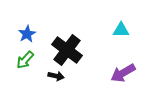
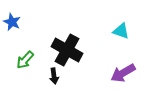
cyan triangle: moved 1 px down; rotated 18 degrees clockwise
blue star: moved 15 px left, 12 px up; rotated 18 degrees counterclockwise
black cross: rotated 8 degrees counterclockwise
black arrow: moved 2 px left; rotated 70 degrees clockwise
